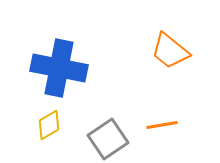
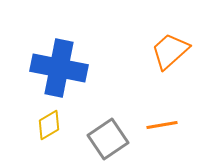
orange trapezoid: rotated 99 degrees clockwise
